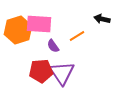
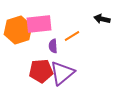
pink rectangle: rotated 10 degrees counterclockwise
orange line: moved 5 px left
purple semicircle: rotated 32 degrees clockwise
purple triangle: rotated 24 degrees clockwise
